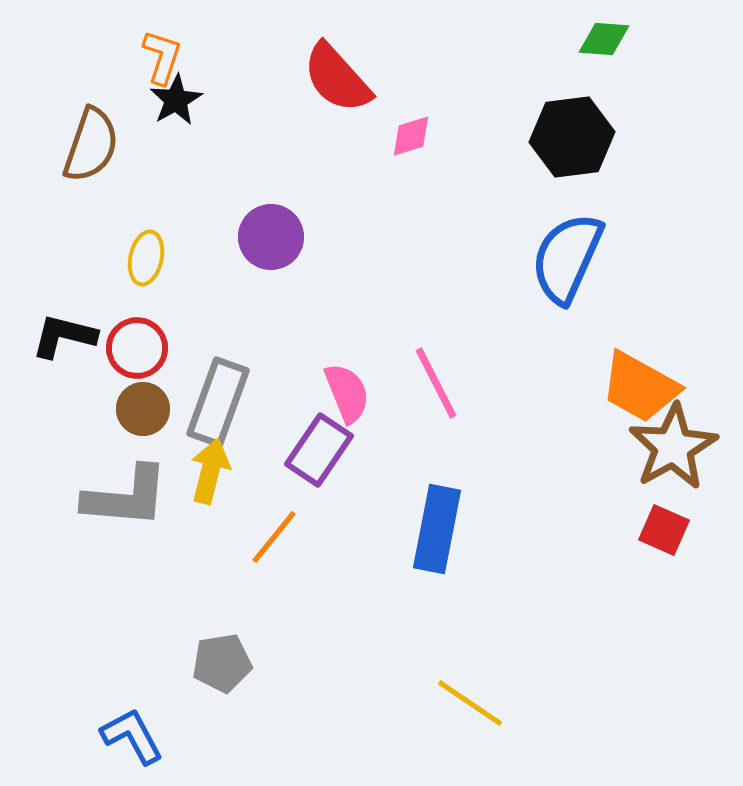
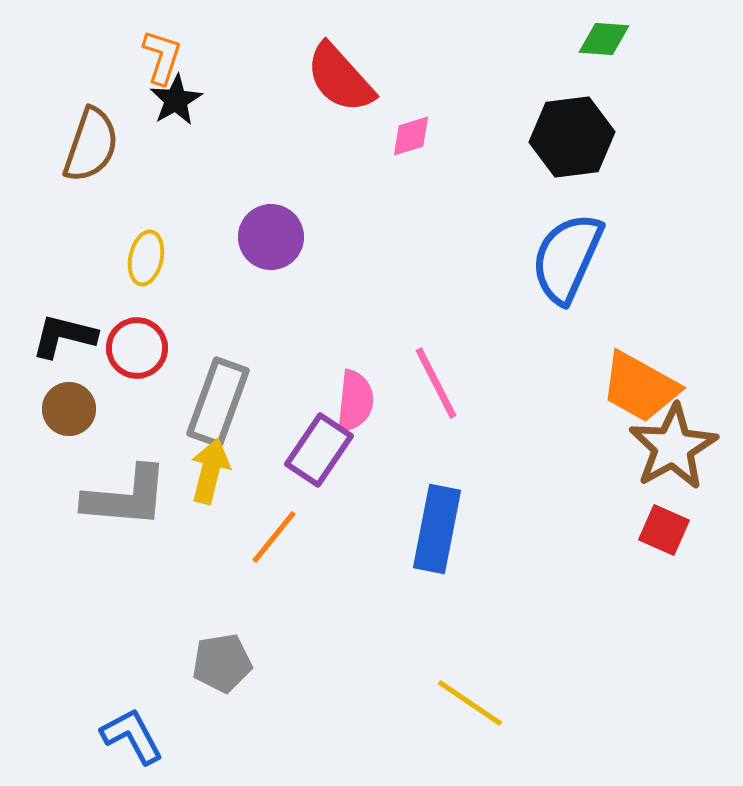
red semicircle: moved 3 px right
pink semicircle: moved 8 px right, 8 px down; rotated 28 degrees clockwise
brown circle: moved 74 px left
